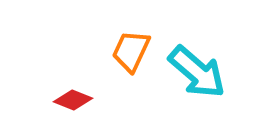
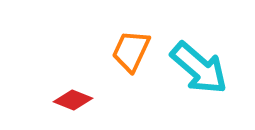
cyan arrow: moved 2 px right, 4 px up
